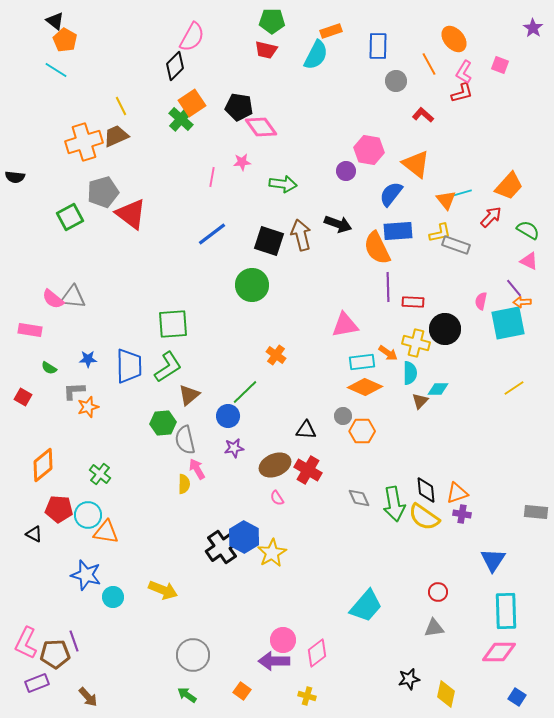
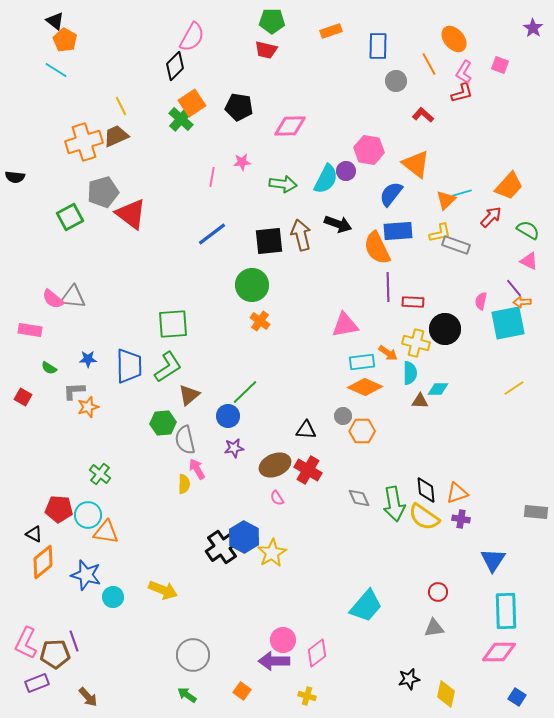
cyan semicircle at (316, 55): moved 10 px right, 124 px down
pink diamond at (261, 127): moved 29 px right, 1 px up; rotated 56 degrees counterclockwise
orange triangle at (446, 200): rotated 25 degrees clockwise
black square at (269, 241): rotated 24 degrees counterclockwise
orange cross at (276, 355): moved 16 px left, 34 px up
brown triangle at (420, 401): rotated 48 degrees clockwise
orange diamond at (43, 465): moved 97 px down
purple cross at (462, 514): moved 1 px left, 5 px down
